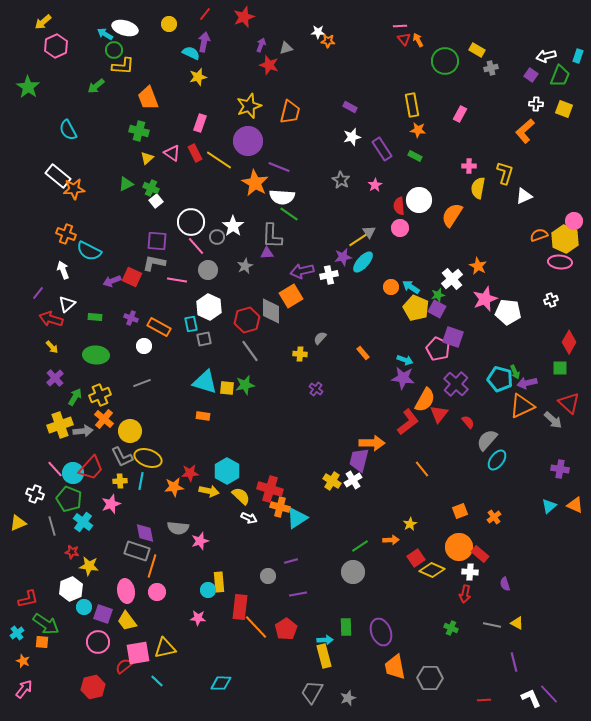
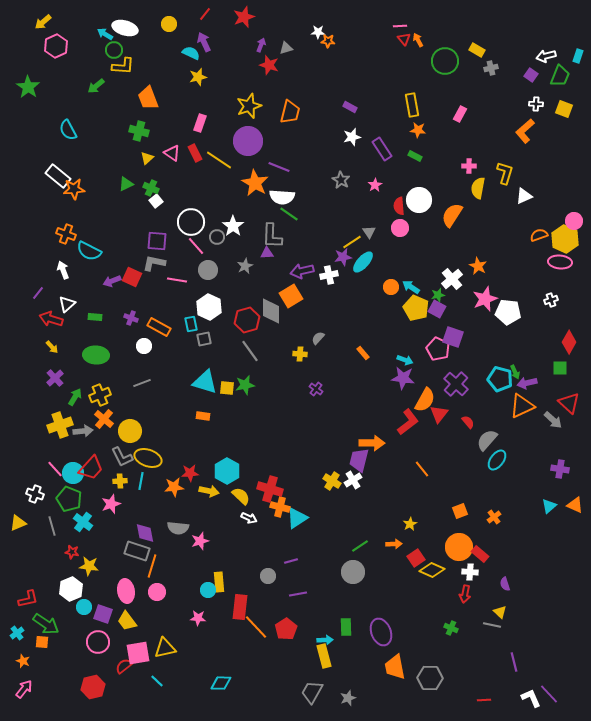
purple arrow at (204, 42): rotated 36 degrees counterclockwise
yellow line at (358, 240): moved 6 px left, 2 px down
gray semicircle at (320, 338): moved 2 px left
orange arrow at (391, 540): moved 3 px right, 4 px down
yellow triangle at (517, 623): moved 17 px left, 11 px up; rotated 16 degrees clockwise
